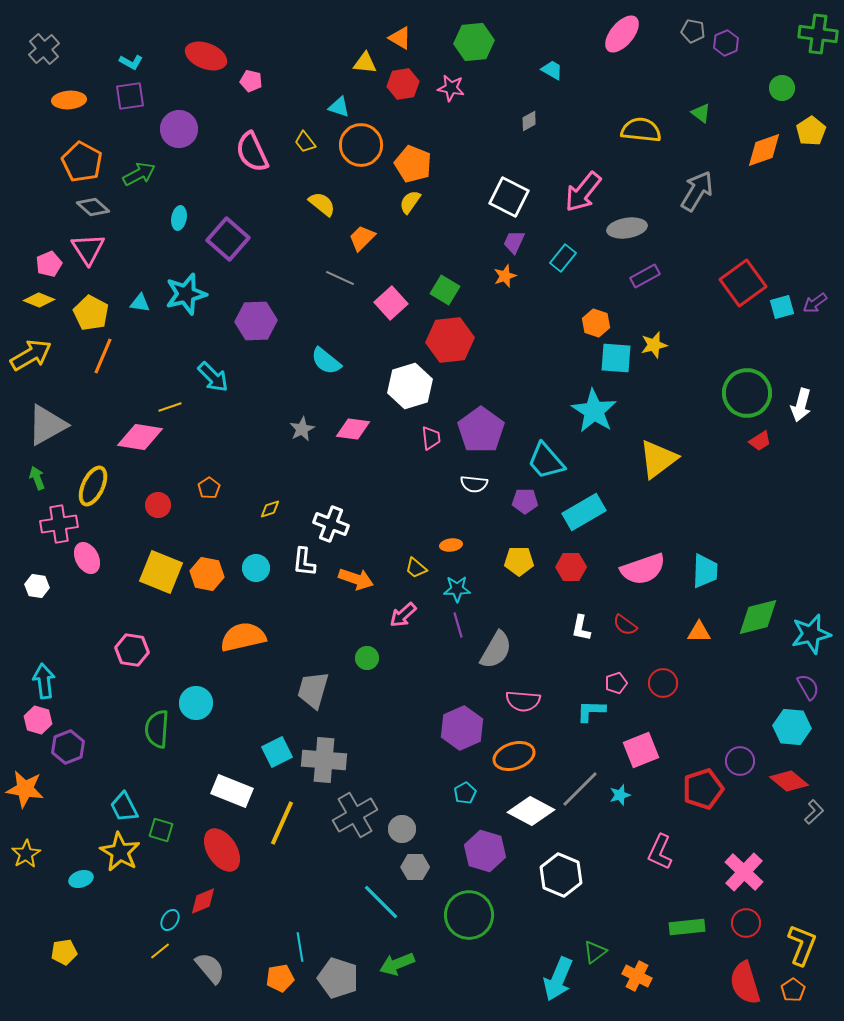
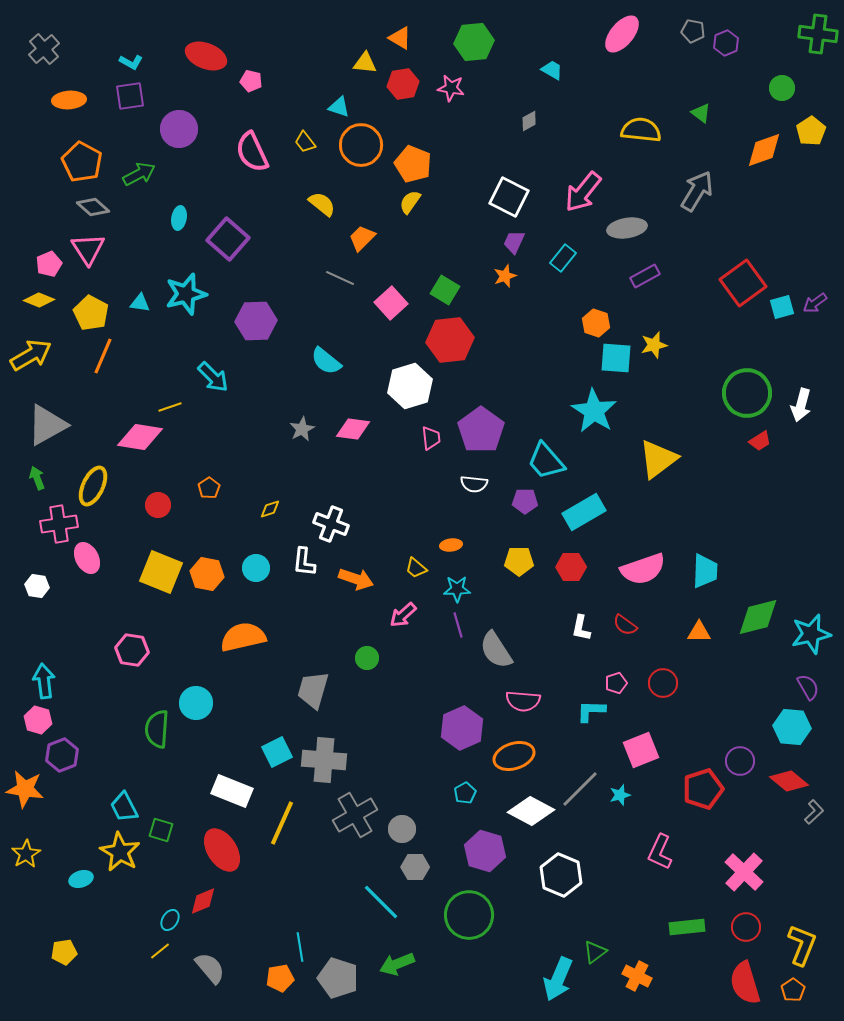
gray semicircle at (496, 650): rotated 117 degrees clockwise
purple hexagon at (68, 747): moved 6 px left, 8 px down
red circle at (746, 923): moved 4 px down
